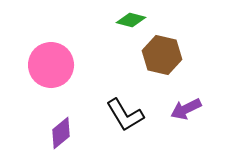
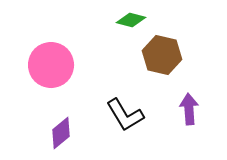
purple arrow: moved 3 px right; rotated 112 degrees clockwise
